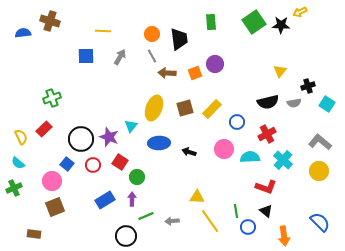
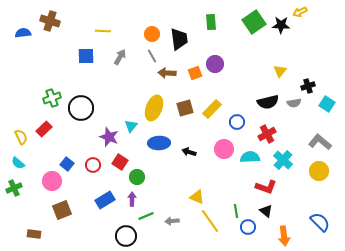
black circle at (81, 139): moved 31 px up
yellow triangle at (197, 197): rotated 21 degrees clockwise
brown square at (55, 207): moved 7 px right, 3 px down
